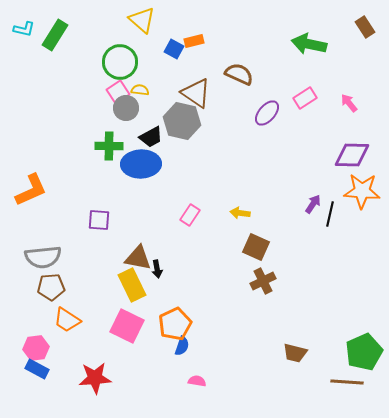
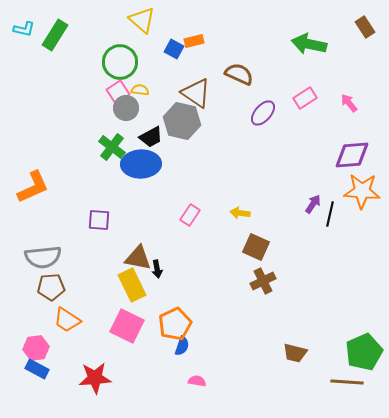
purple ellipse at (267, 113): moved 4 px left
green cross at (109, 146): moved 3 px right, 1 px down; rotated 36 degrees clockwise
purple diamond at (352, 155): rotated 6 degrees counterclockwise
orange L-shape at (31, 190): moved 2 px right, 3 px up
